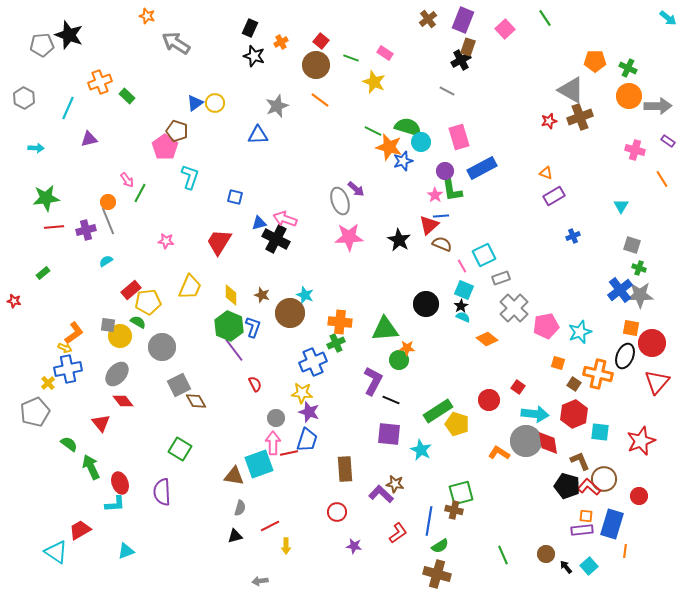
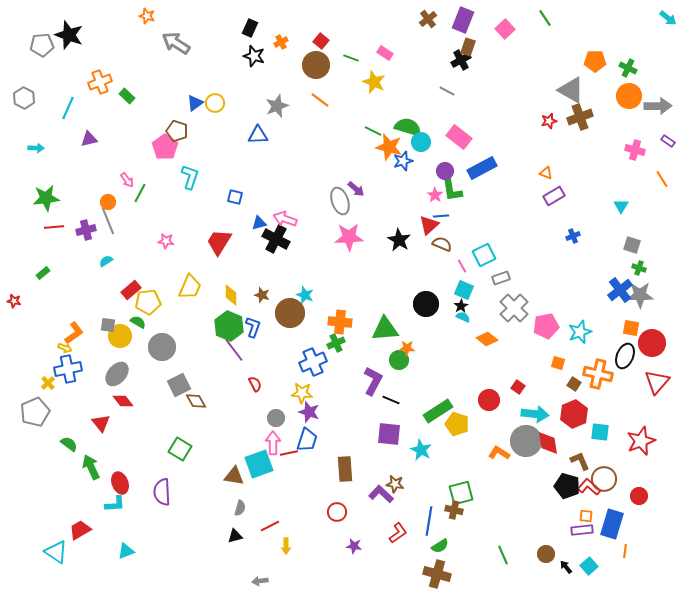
pink rectangle at (459, 137): rotated 35 degrees counterclockwise
